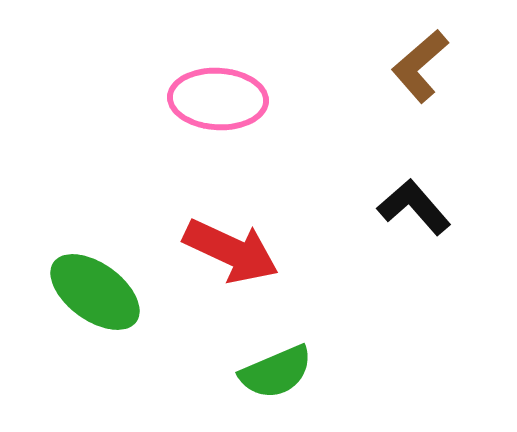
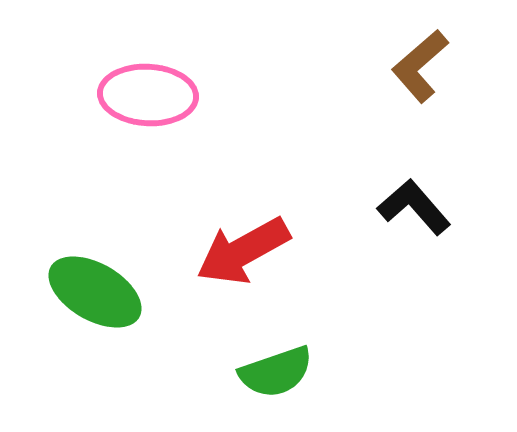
pink ellipse: moved 70 px left, 4 px up
red arrow: moved 12 px right; rotated 126 degrees clockwise
green ellipse: rotated 6 degrees counterclockwise
green semicircle: rotated 4 degrees clockwise
